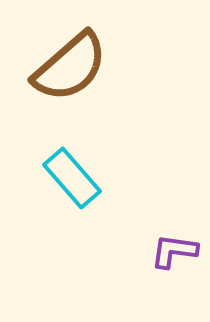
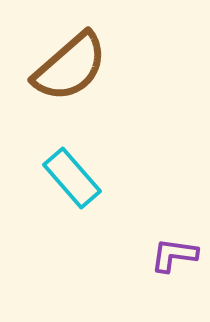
purple L-shape: moved 4 px down
